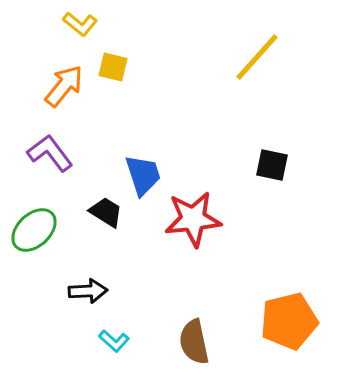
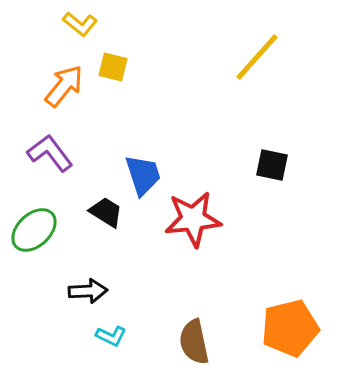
orange pentagon: moved 1 px right, 7 px down
cyan L-shape: moved 3 px left, 5 px up; rotated 16 degrees counterclockwise
